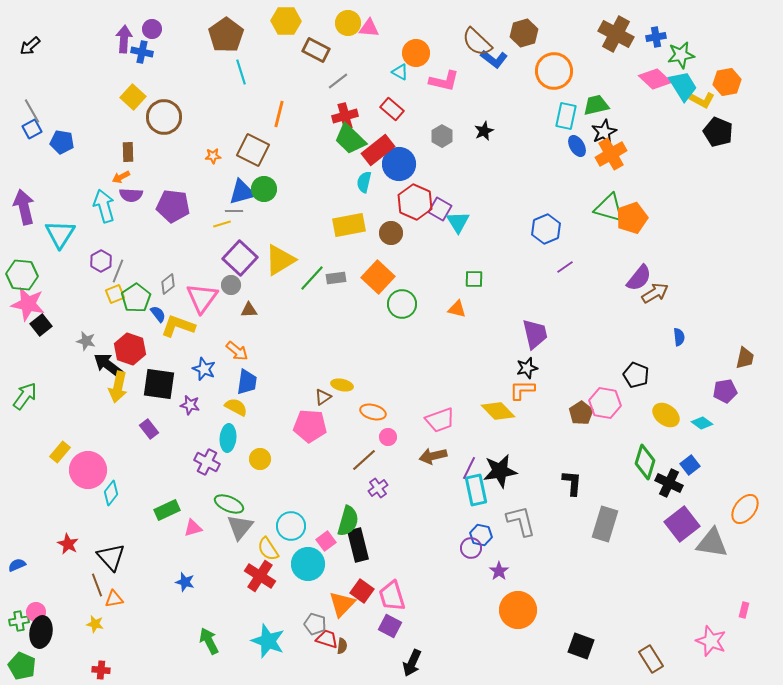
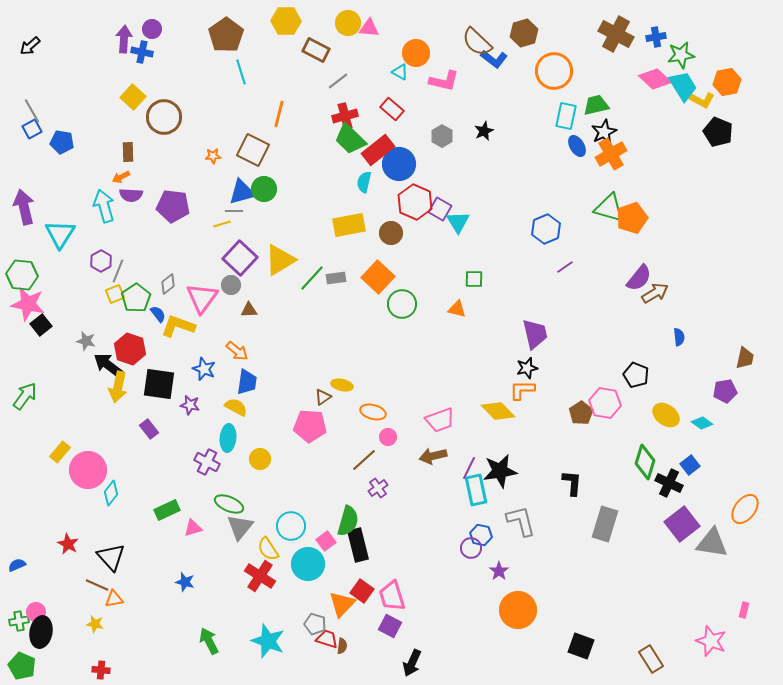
brown line at (97, 585): rotated 45 degrees counterclockwise
